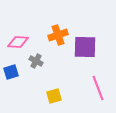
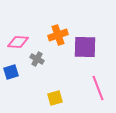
gray cross: moved 1 px right, 2 px up
yellow square: moved 1 px right, 2 px down
